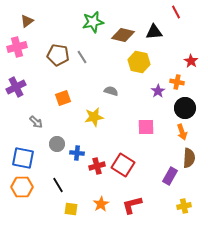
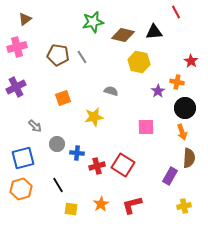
brown triangle: moved 2 px left, 2 px up
gray arrow: moved 1 px left, 4 px down
blue square: rotated 25 degrees counterclockwise
orange hexagon: moved 1 px left, 2 px down; rotated 15 degrees counterclockwise
